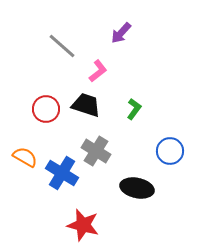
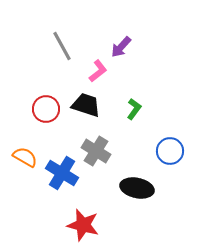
purple arrow: moved 14 px down
gray line: rotated 20 degrees clockwise
